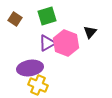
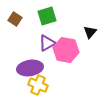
pink hexagon: moved 7 px down; rotated 10 degrees counterclockwise
